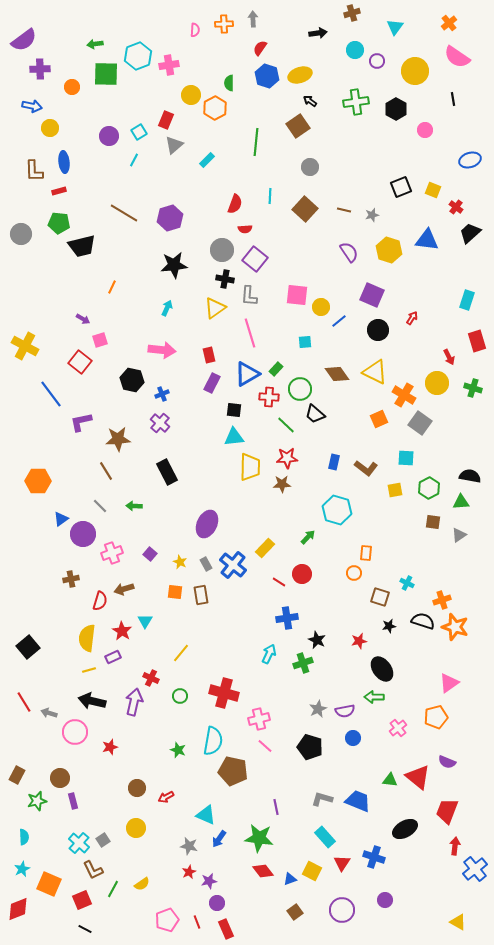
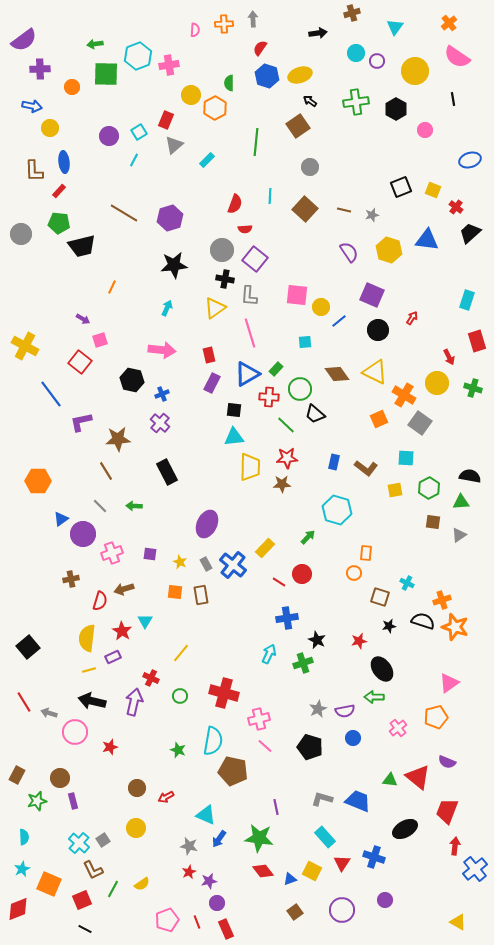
cyan circle at (355, 50): moved 1 px right, 3 px down
red rectangle at (59, 191): rotated 32 degrees counterclockwise
purple square at (150, 554): rotated 32 degrees counterclockwise
